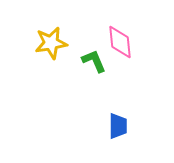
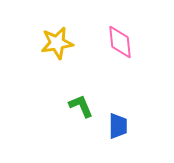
yellow star: moved 6 px right
green L-shape: moved 13 px left, 45 px down
